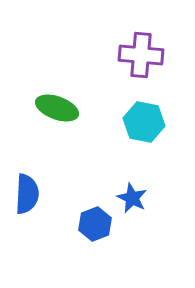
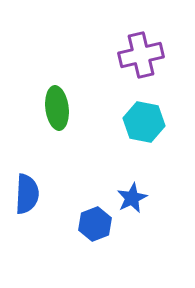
purple cross: rotated 18 degrees counterclockwise
green ellipse: rotated 63 degrees clockwise
blue star: rotated 20 degrees clockwise
